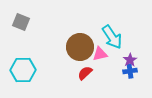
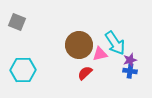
gray square: moved 4 px left
cyan arrow: moved 3 px right, 6 px down
brown circle: moved 1 px left, 2 px up
purple star: rotated 16 degrees clockwise
blue cross: rotated 16 degrees clockwise
